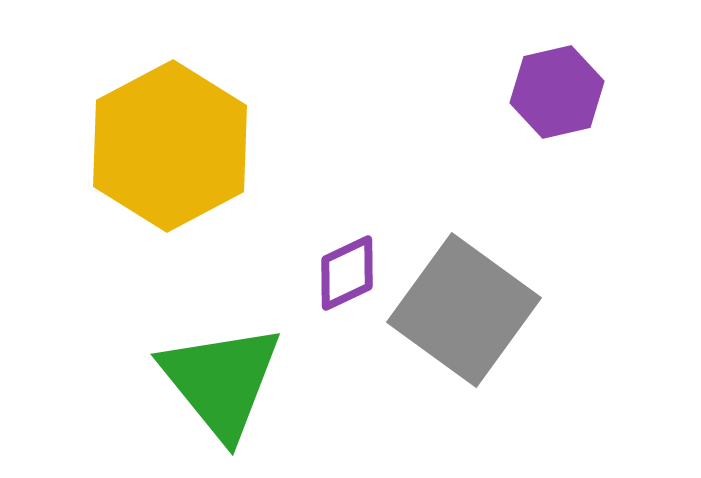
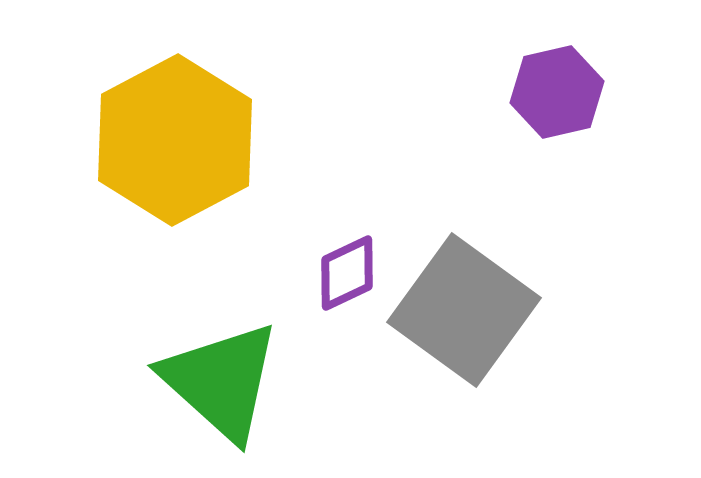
yellow hexagon: moved 5 px right, 6 px up
green triangle: rotated 9 degrees counterclockwise
